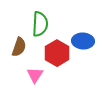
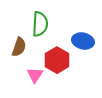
blue ellipse: rotated 10 degrees clockwise
red hexagon: moved 7 px down
